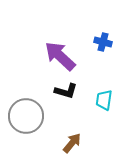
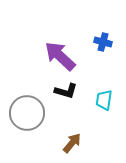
gray circle: moved 1 px right, 3 px up
